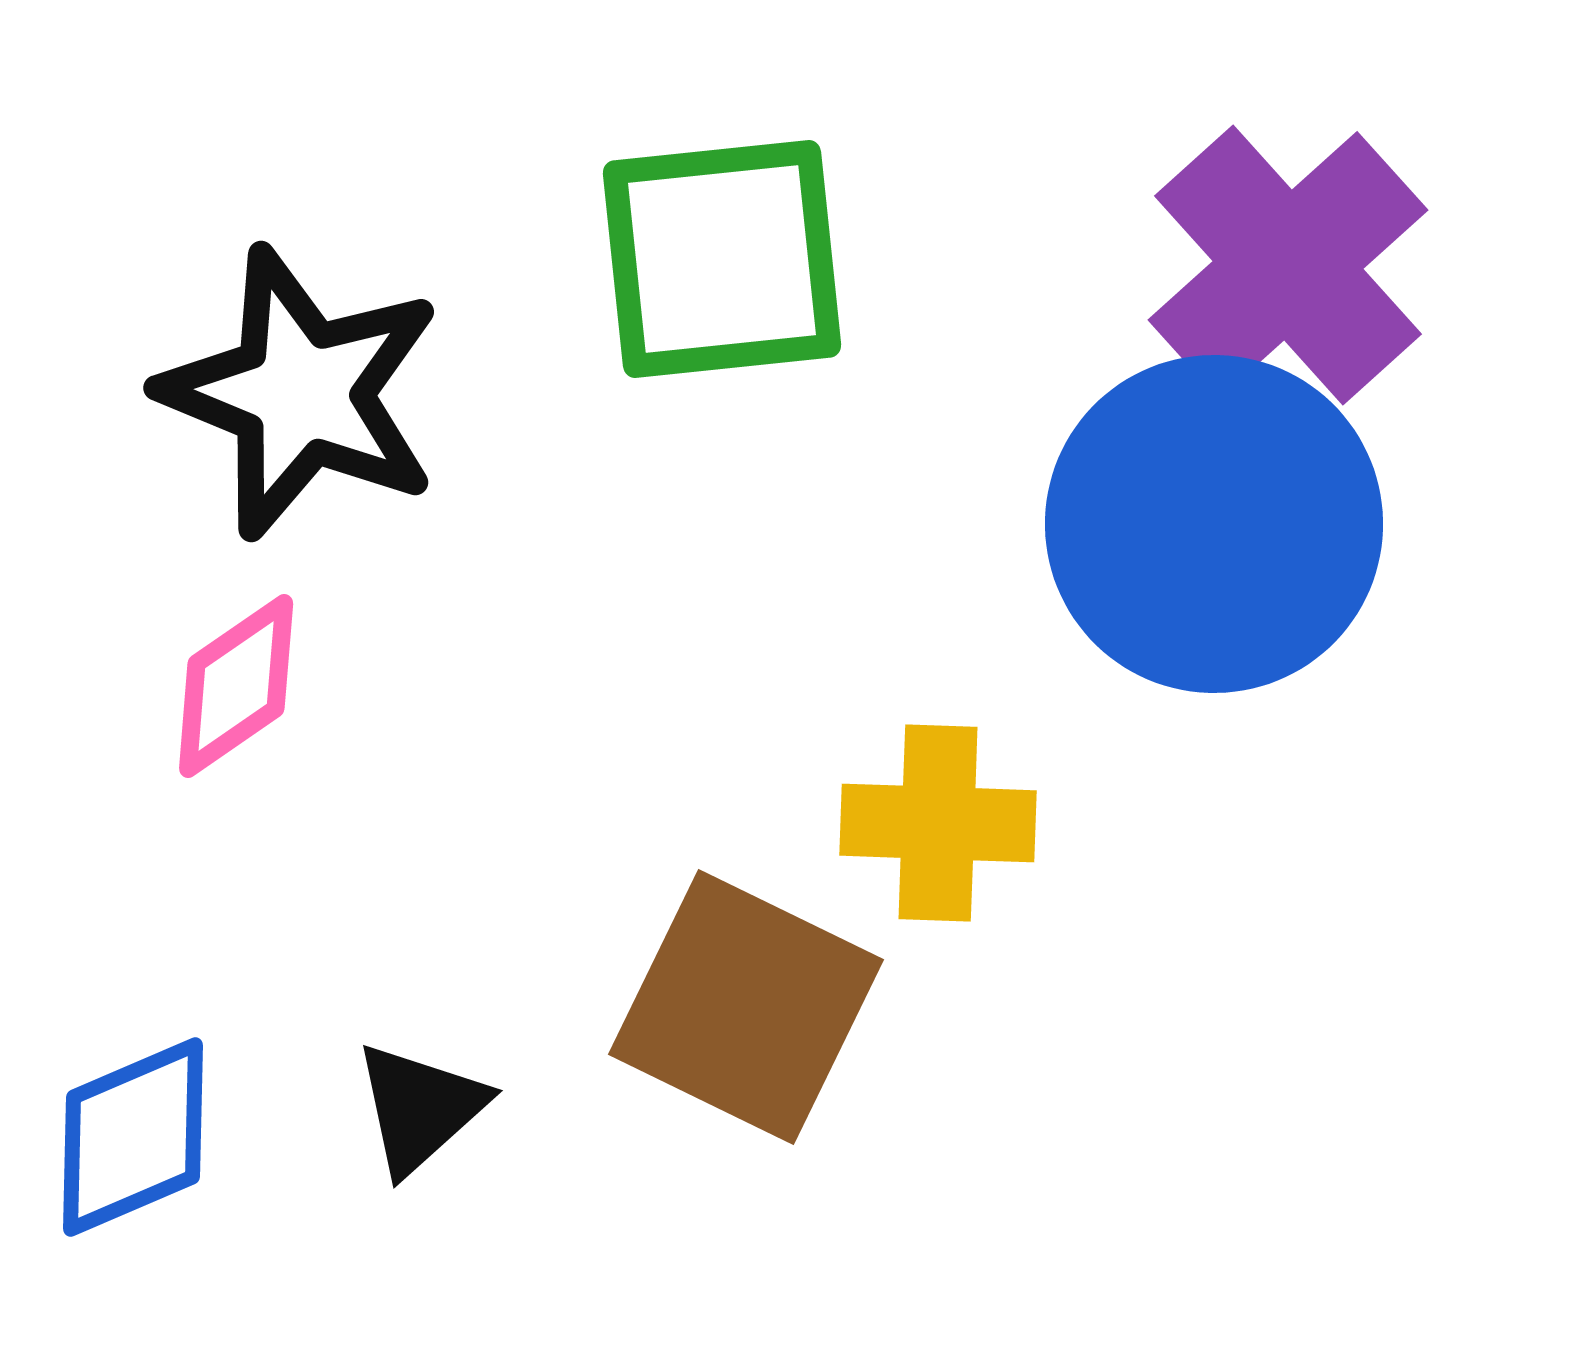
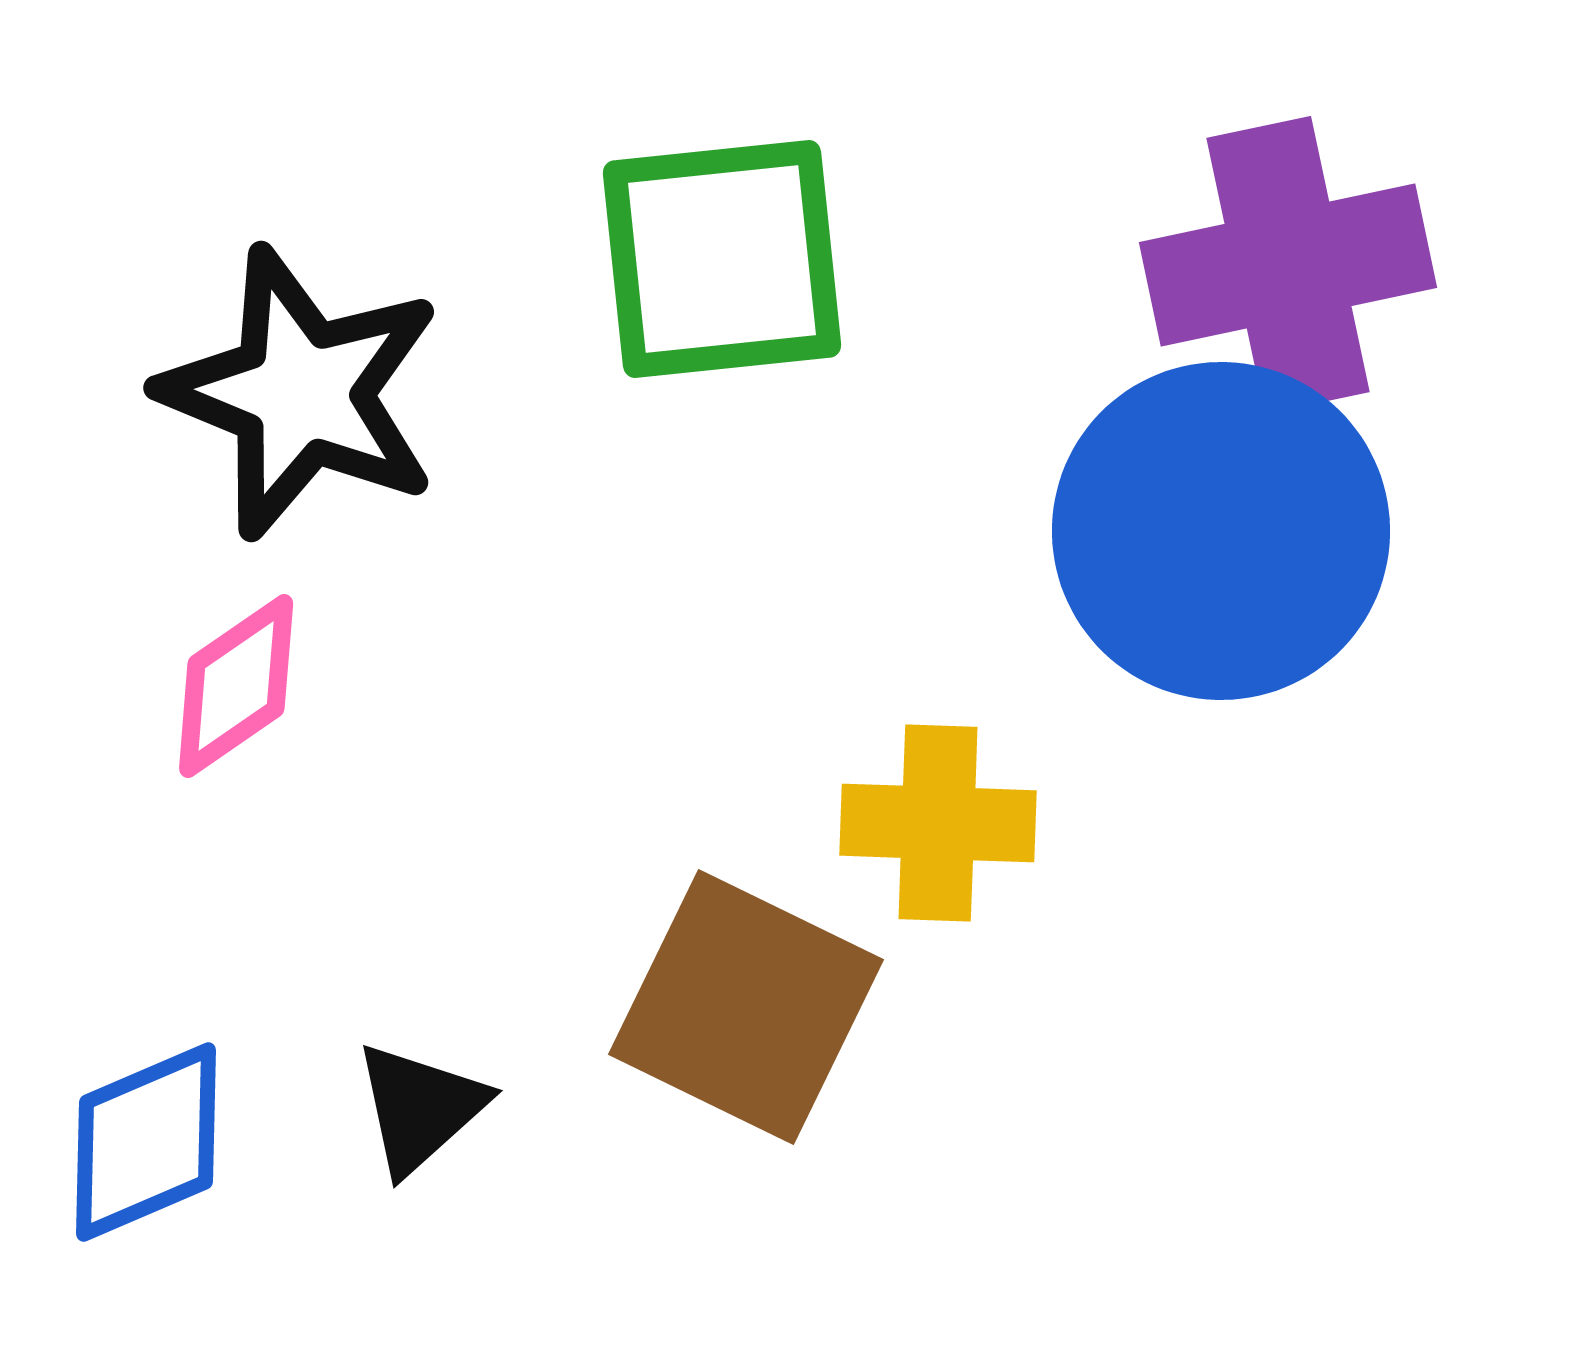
purple cross: rotated 30 degrees clockwise
blue circle: moved 7 px right, 7 px down
blue diamond: moved 13 px right, 5 px down
